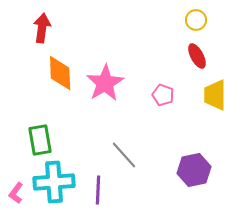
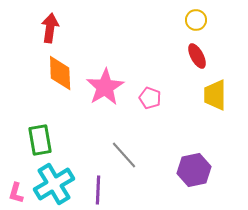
red arrow: moved 8 px right
pink star: moved 4 px down
pink pentagon: moved 13 px left, 3 px down
cyan cross: moved 2 px down; rotated 27 degrees counterclockwise
pink L-shape: rotated 20 degrees counterclockwise
